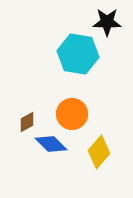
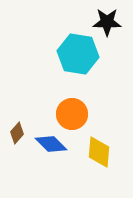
brown diamond: moved 10 px left, 11 px down; rotated 20 degrees counterclockwise
yellow diamond: rotated 36 degrees counterclockwise
